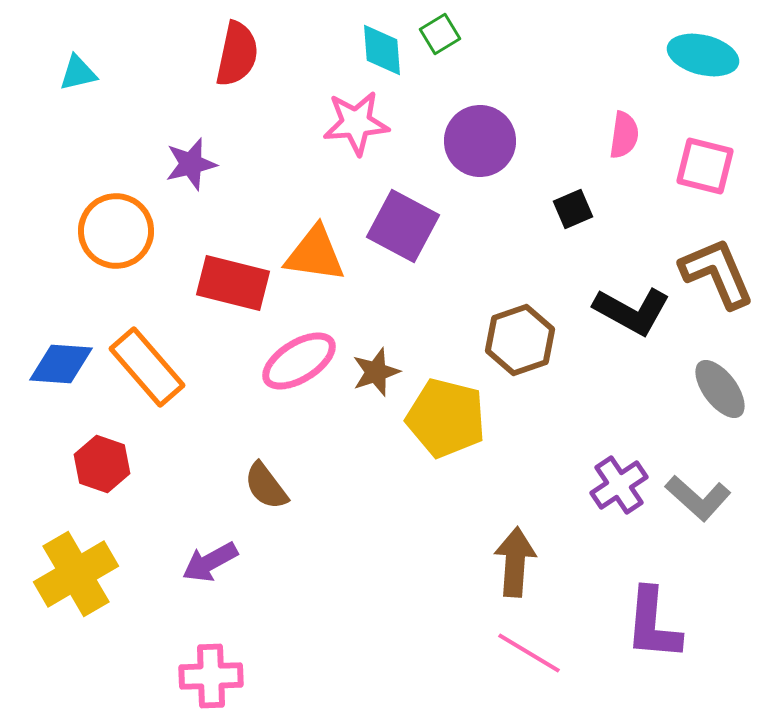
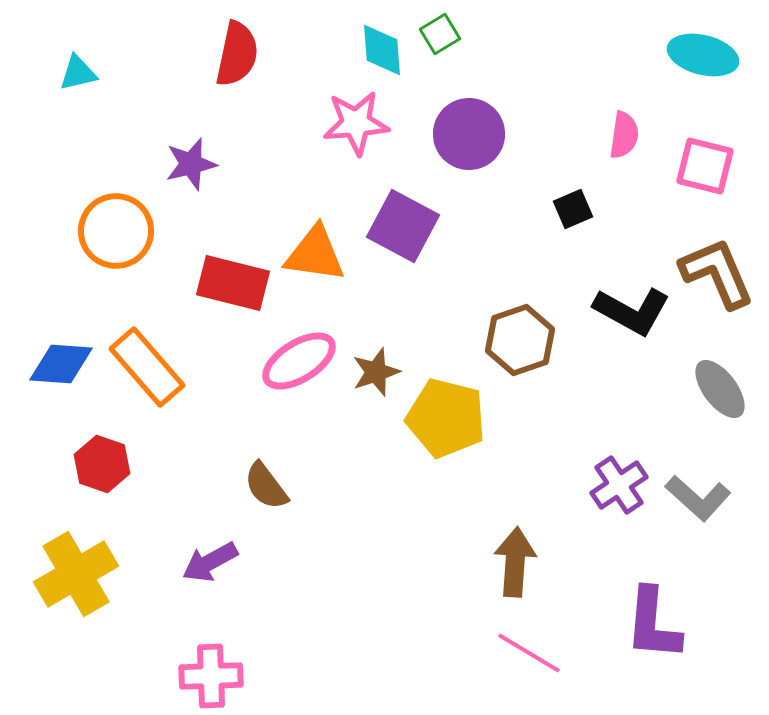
purple circle: moved 11 px left, 7 px up
